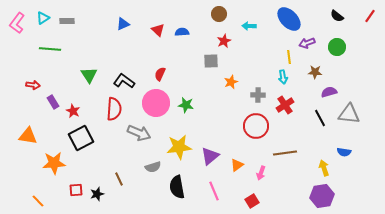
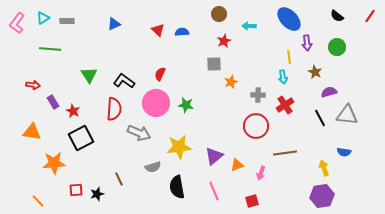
blue triangle at (123, 24): moved 9 px left
purple arrow at (307, 43): rotated 77 degrees counterclockwise
gray square at (211, 61): moved 3 px right, 3 px down
brown star at (315, 72): rotated 24 degrees clockwise
gray triangle at (349, 114): moved 2 px left, 1 px down
orange triangle at (28, 136): moved 4 px right, 4 px up
purple triangle at (210, 156): moved 4 px right
orange triangle at (237, 165): rotated 16 degrees clockwise
red square at (252, 201): rotated 16 degrees clockwise
